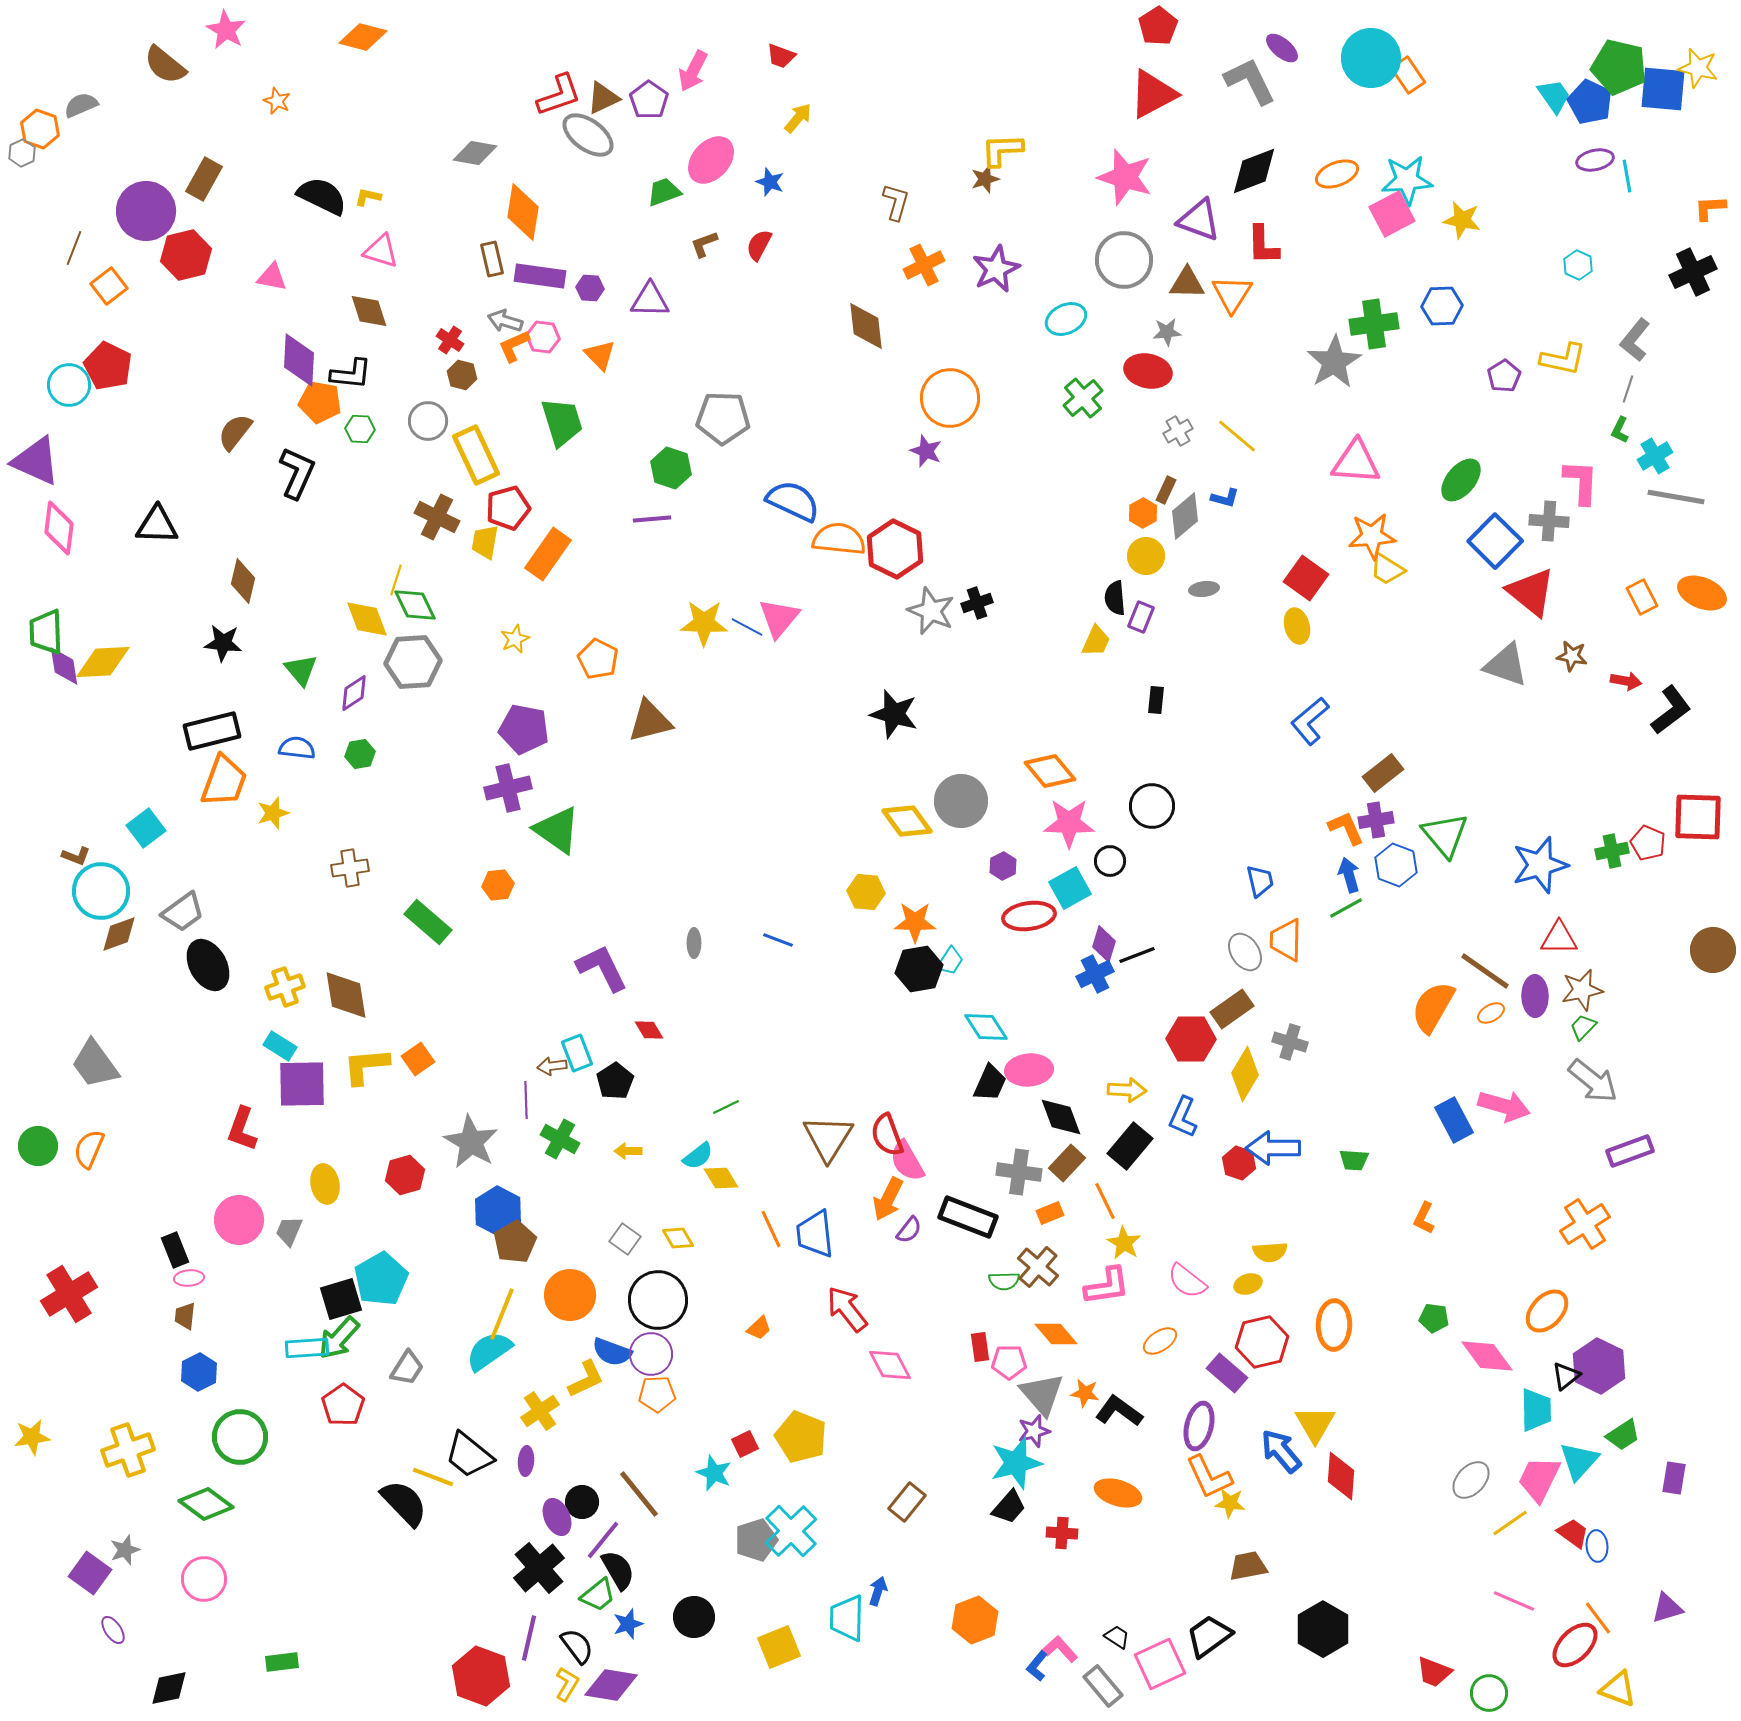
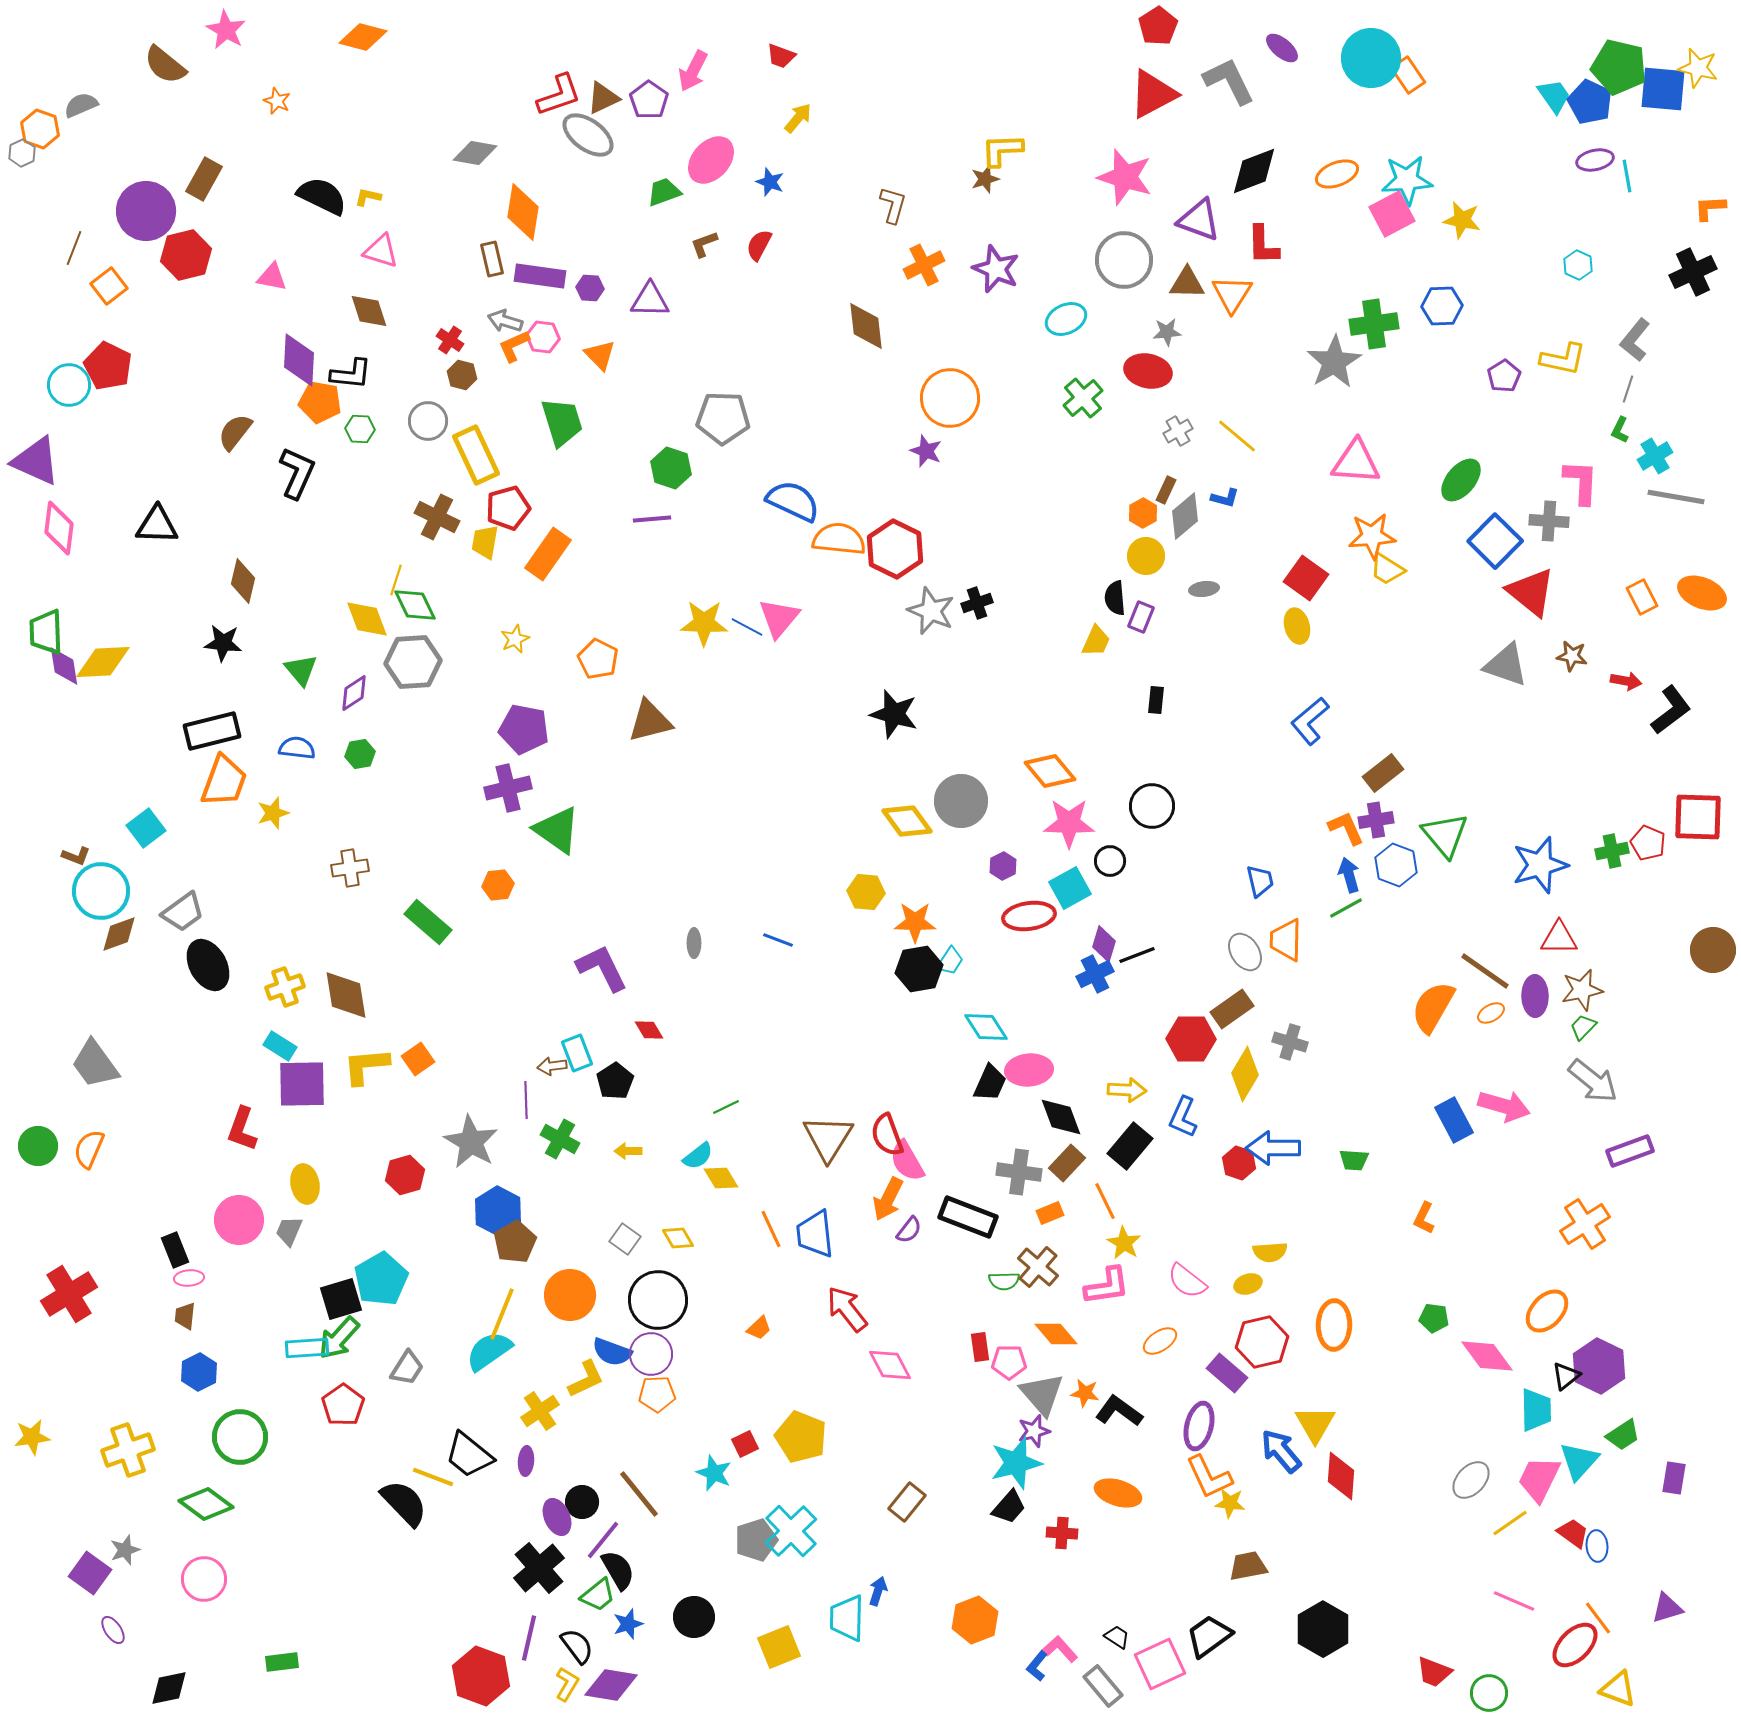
gray L-shape at (1250, 81): moved 21 px left
brown L-shape at (896, 202): moved 3 px left, 3 px down
purple star at (996, 269): rotated 24 degrees counterclockwise
yellow ellipse at (325, 1184): moved 20 px left
